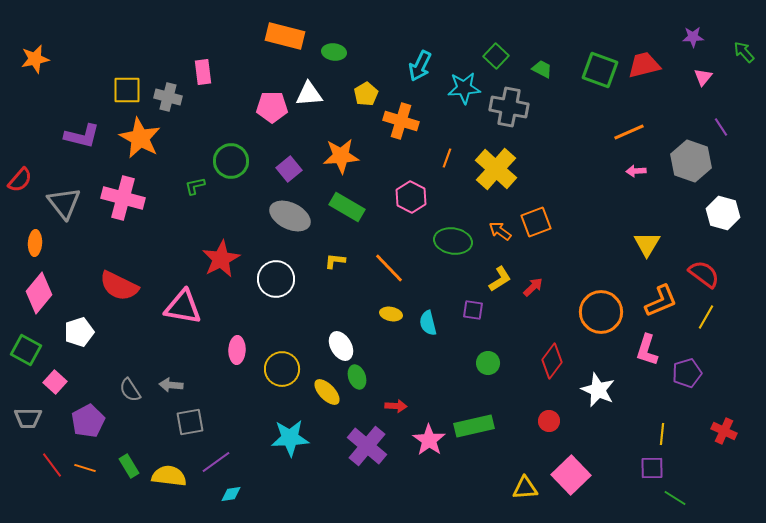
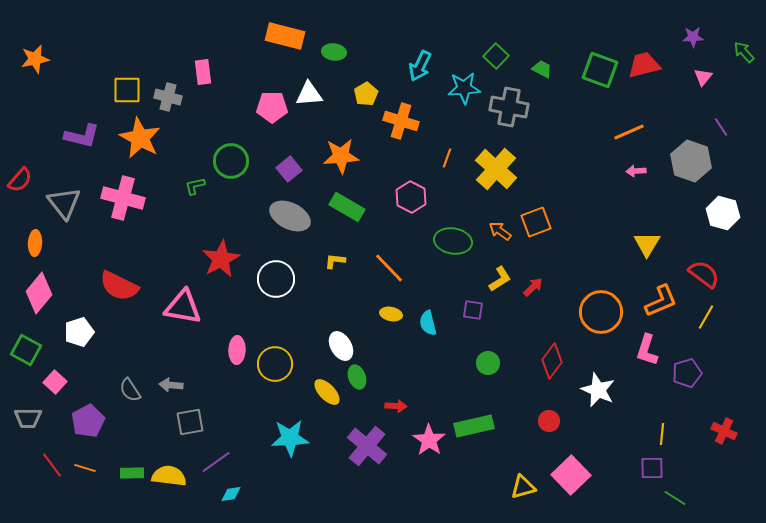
yellow circle at (282, 369): moved 7 px left, 5 px up
green rectangle at (129, 466): moved 3 px right, 7 px down; rotated 60 degrees counterclockwise
yellow triangle at (525, 488): moved 2 px left, 1 px up; rotated 12 degrees counterclockwise
